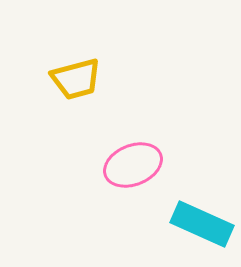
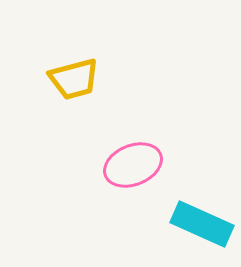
yellow trapezoid: moved 2 px left
